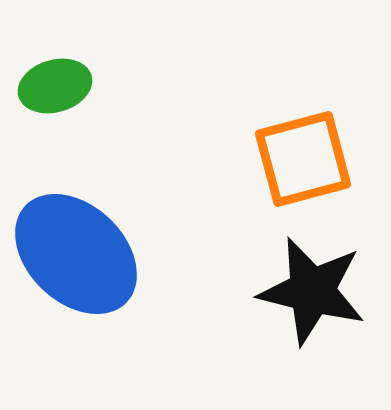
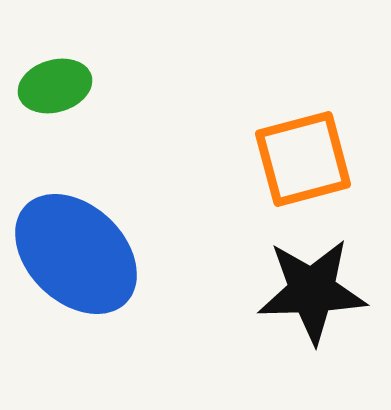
black star: rotated 16 degrees counterclockwise
